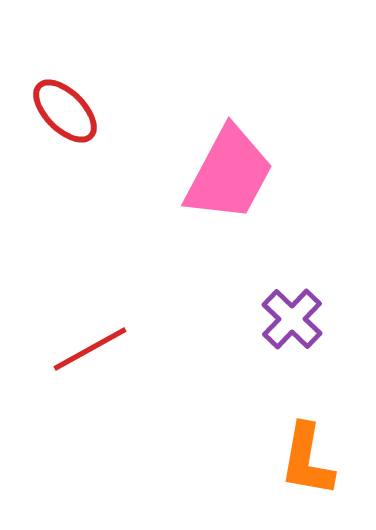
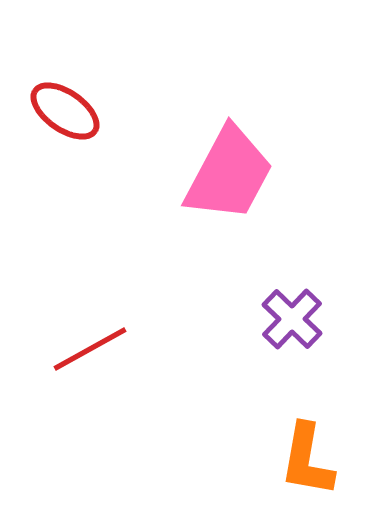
red ellipse: rotated 10 degrees counterclockwise
